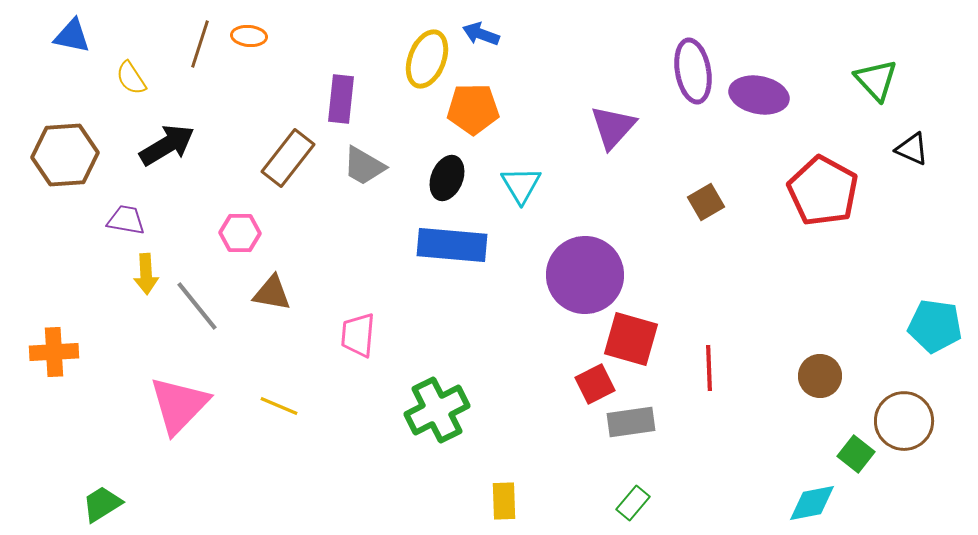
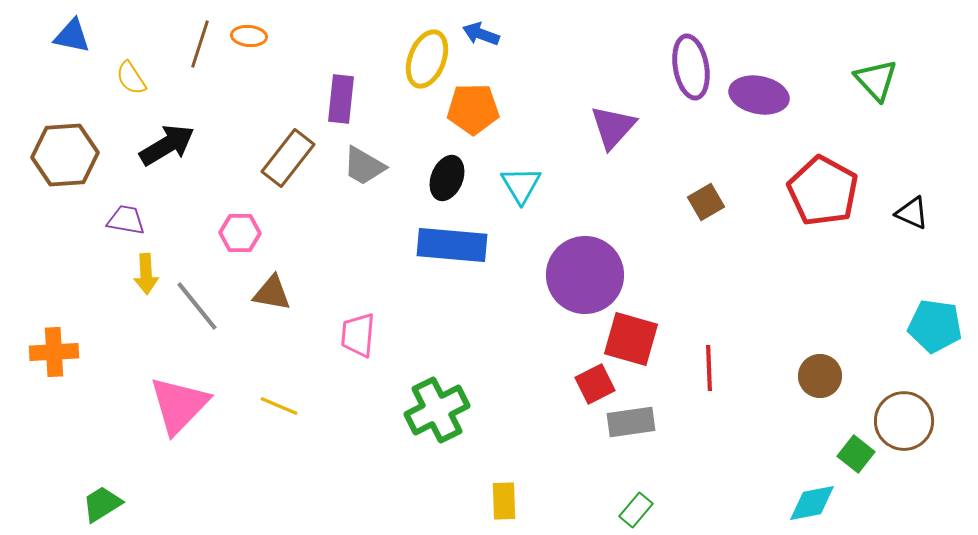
purple ellipse at (693, 71): moved 2 px left, 4 px up
black triangle at (912, 149): moved 64 px down
green rectangle at (633, 503): moved 3 px right, 7 px down
